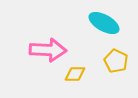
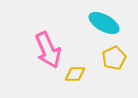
pink arrow: rotated 63 degrees clockwise
yellow pentagon: moved 2 px left, 3 px up; rotated 20 degrees clockwise
